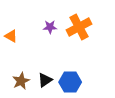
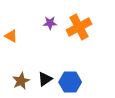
purple star: moved 4 px up
black triangle: moved 1 px up
